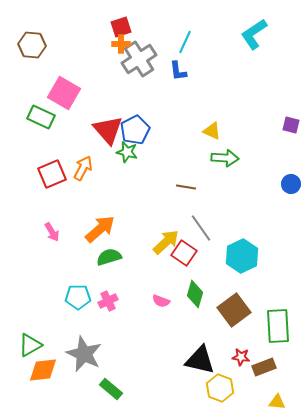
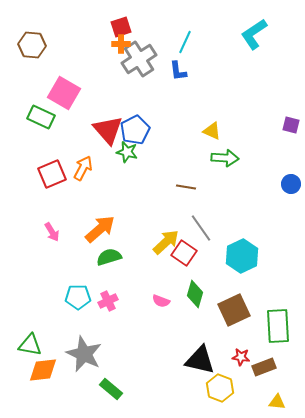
brown square at (234, 310): rotated 12 degrees clockwise
green triangle at (30, 345): rotated 40 degrees clockwise
